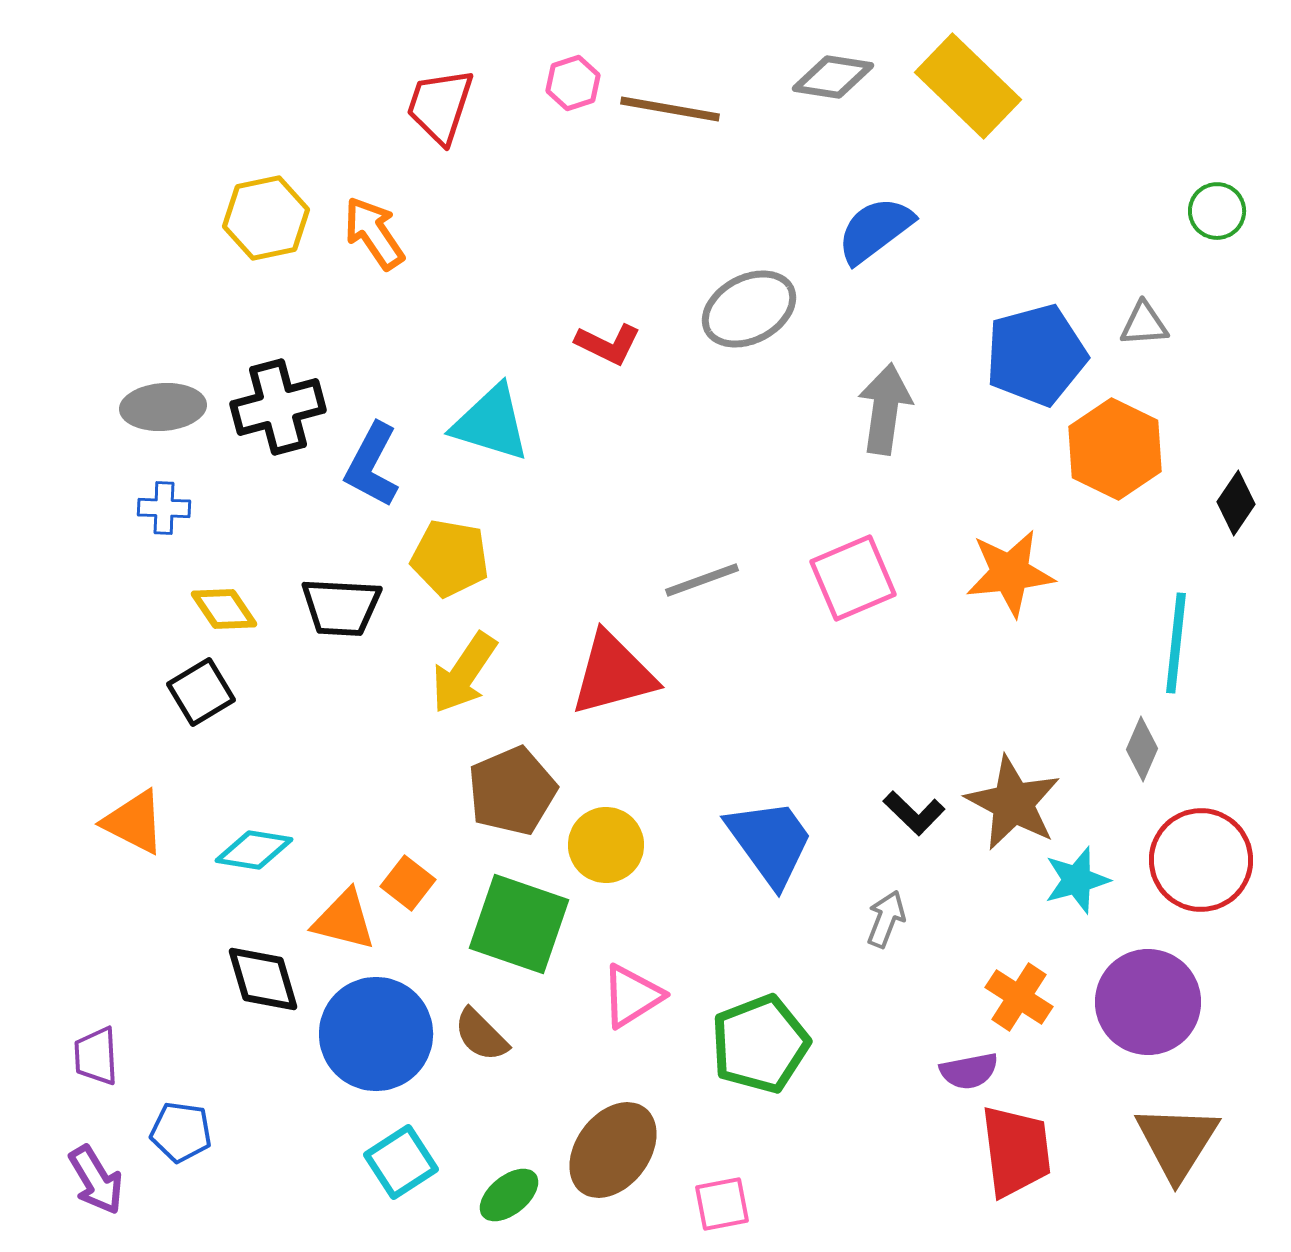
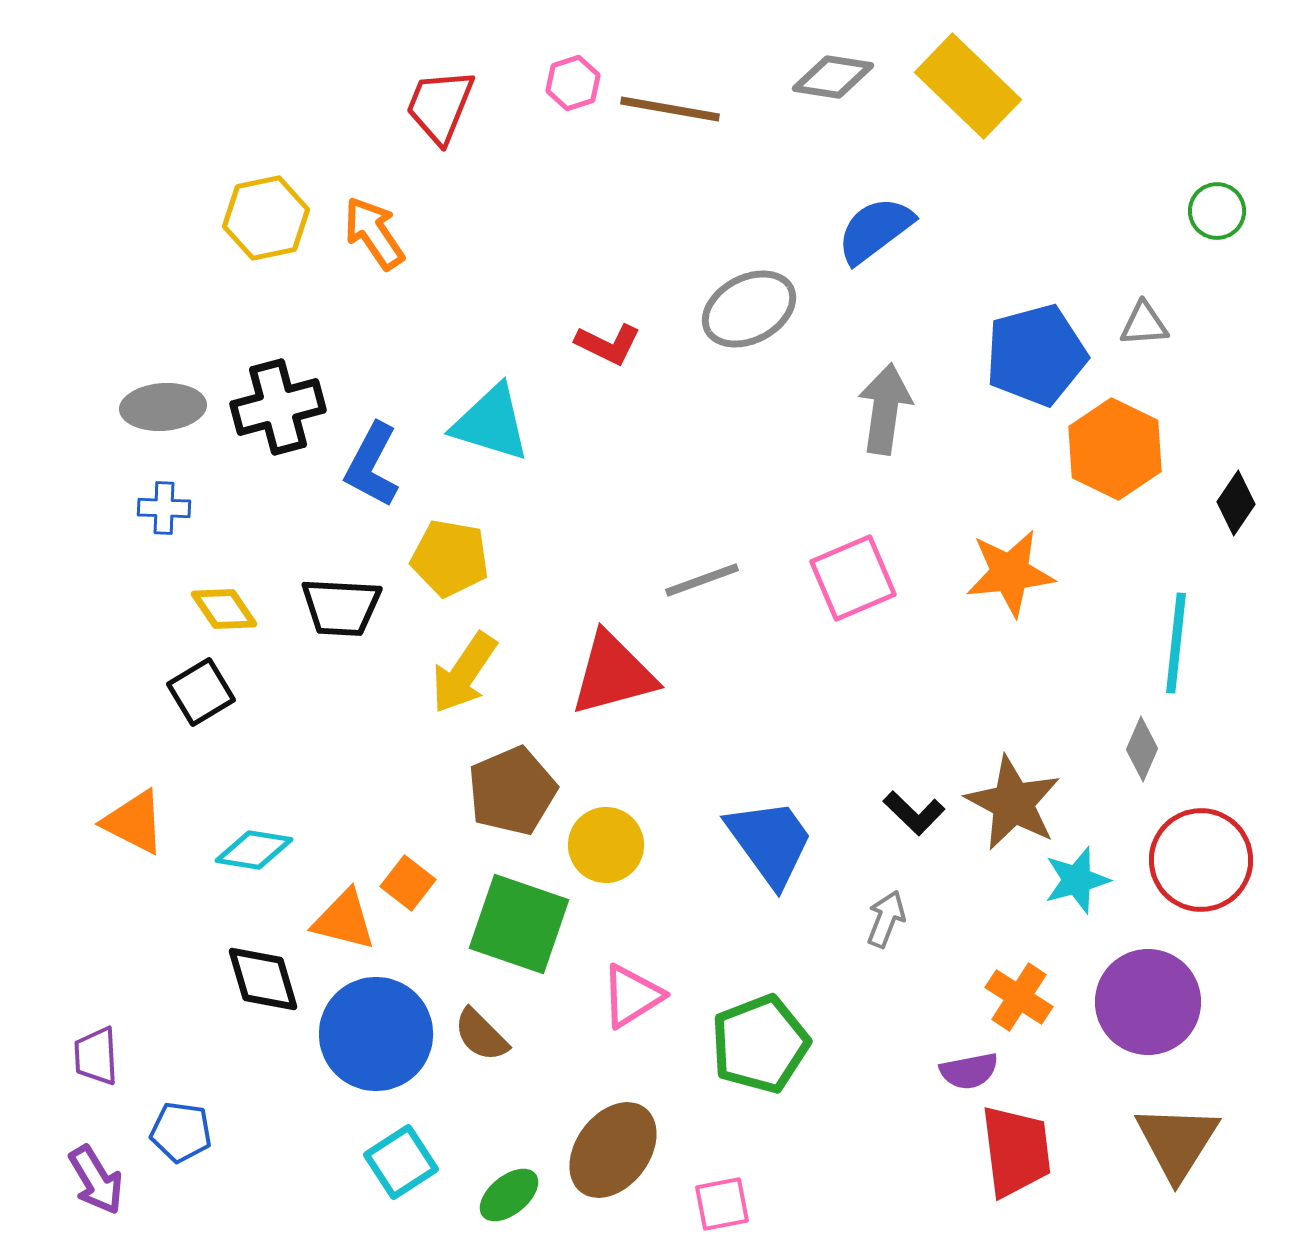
red trapezoid at (440, 106): rotated 4 degrees clockwise
